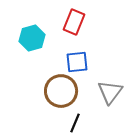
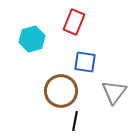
cyan hexagon: moved 1 px down
blue square: moved 8 px right; rotated 15 degrees clockwise
gray triangle: moved 4 px right
black line: moved 2 px up; rotated 12 degrees counterclockwise
